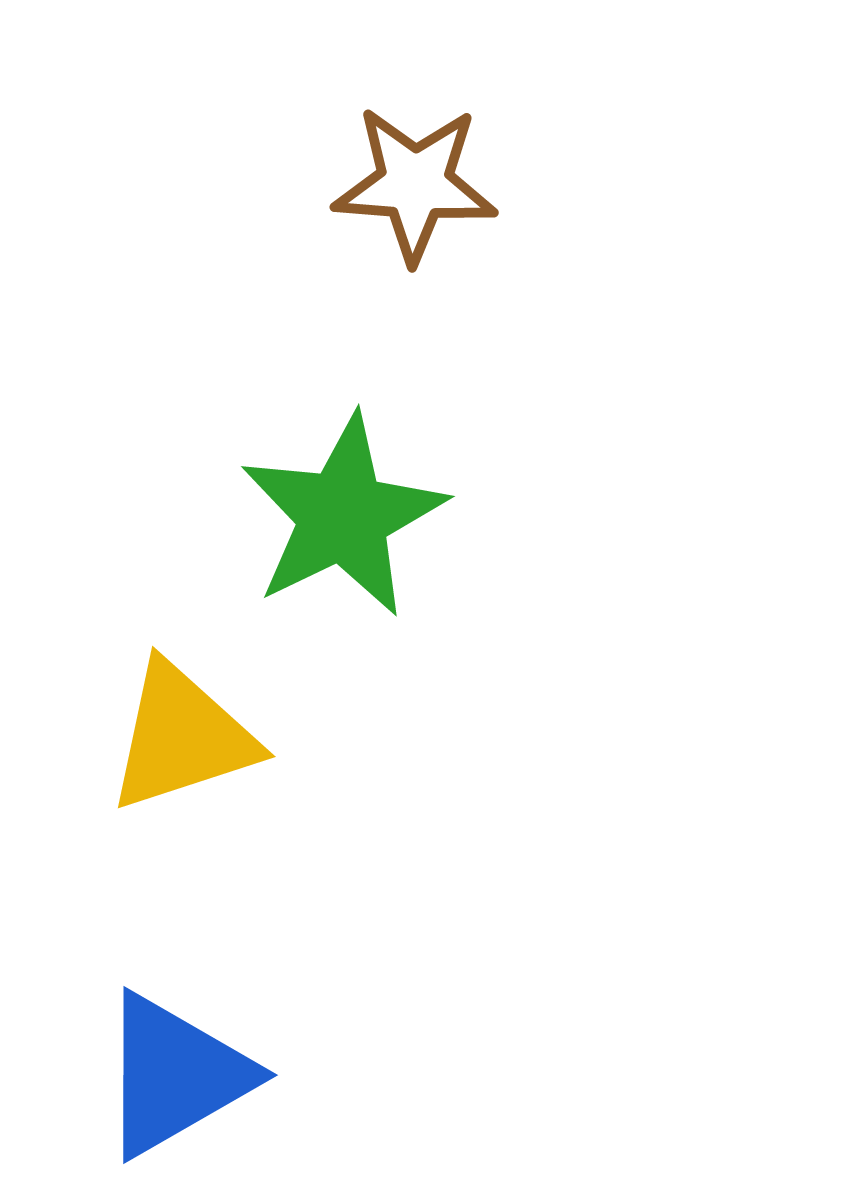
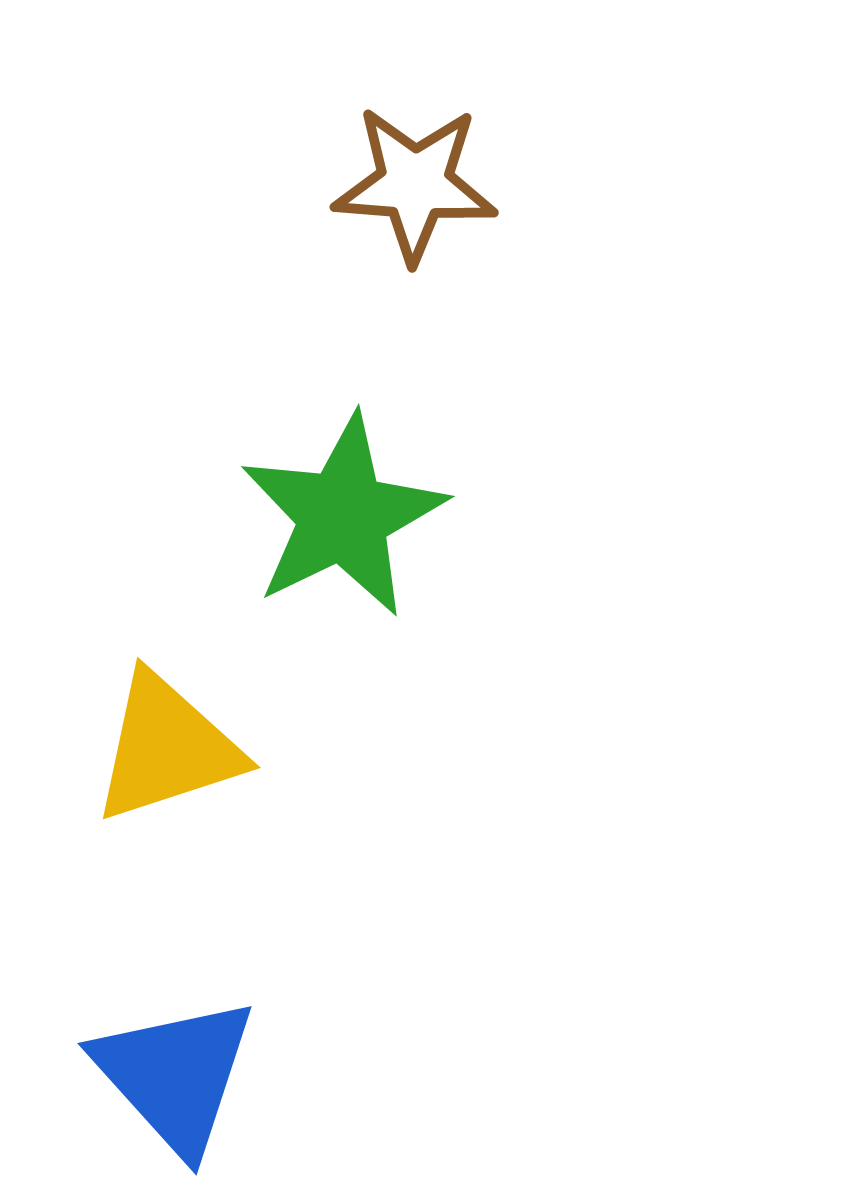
yellow triangle: moved 15 px left, 11 px down
blue triangle: rotated 42 degrees counterclockwise
